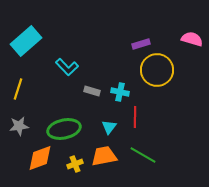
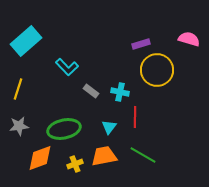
pink semicircle: moved 3 px left
gray rectangle: moved 1 px left; rotated 21 degrees clockwise
